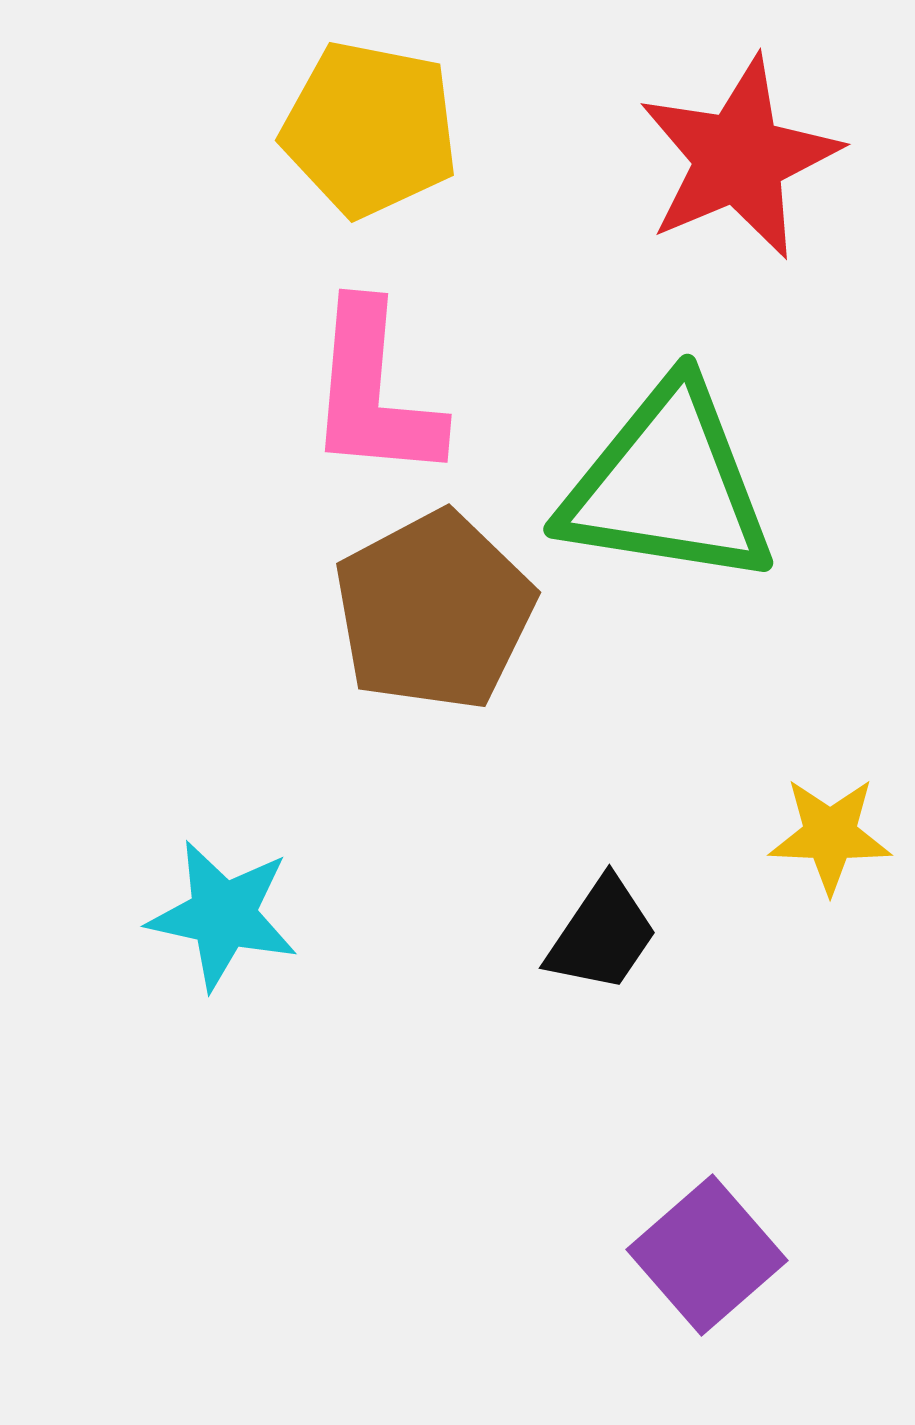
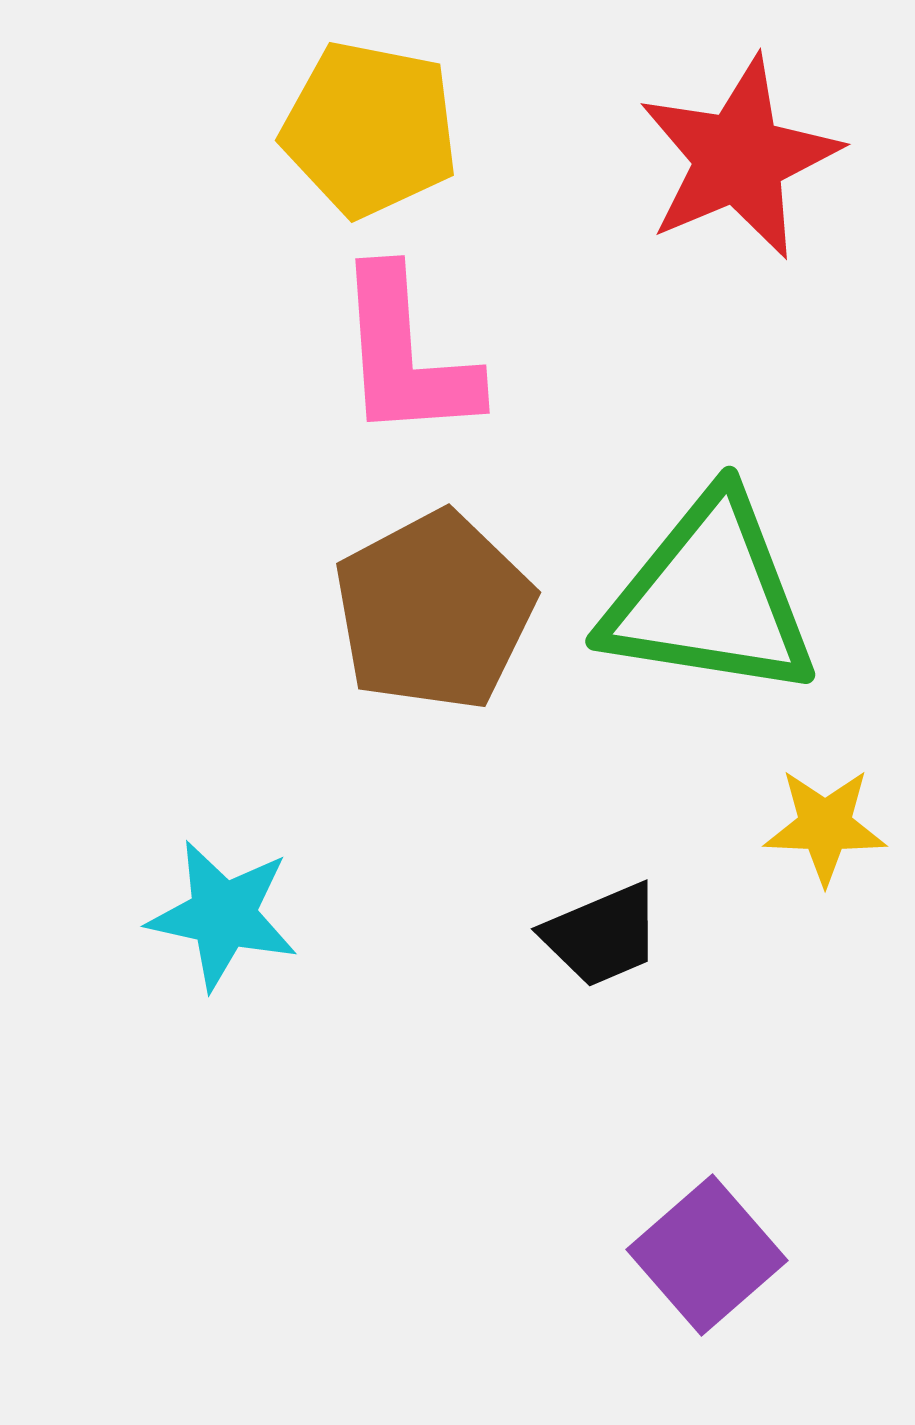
pink L-shape: moved 32 px right, 37 px up; rotated 9 degrees counterclockwise
green triangle: moved 42 px right, 112 px down
yellow star: moved 5 px left, 9 px up
black trapezoid: rotated 33 degrees clockwise
